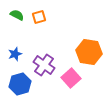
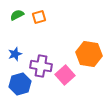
green semicircle: rotated 56 degrees counterclockwise
orange hexagon: moved 2 px down
purple cross: moved 3 px left, 1 px down; rotated 25 degrees counterclockwise
pink square: moved 6 px left, 3 px up
